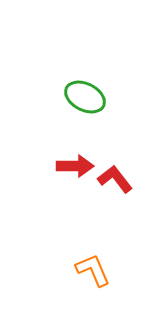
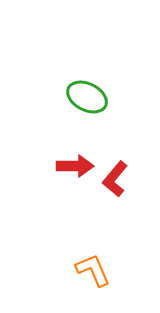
green ellipse: moved 2 px right
red L-shape: rotated 102 degrees counterclockwise
